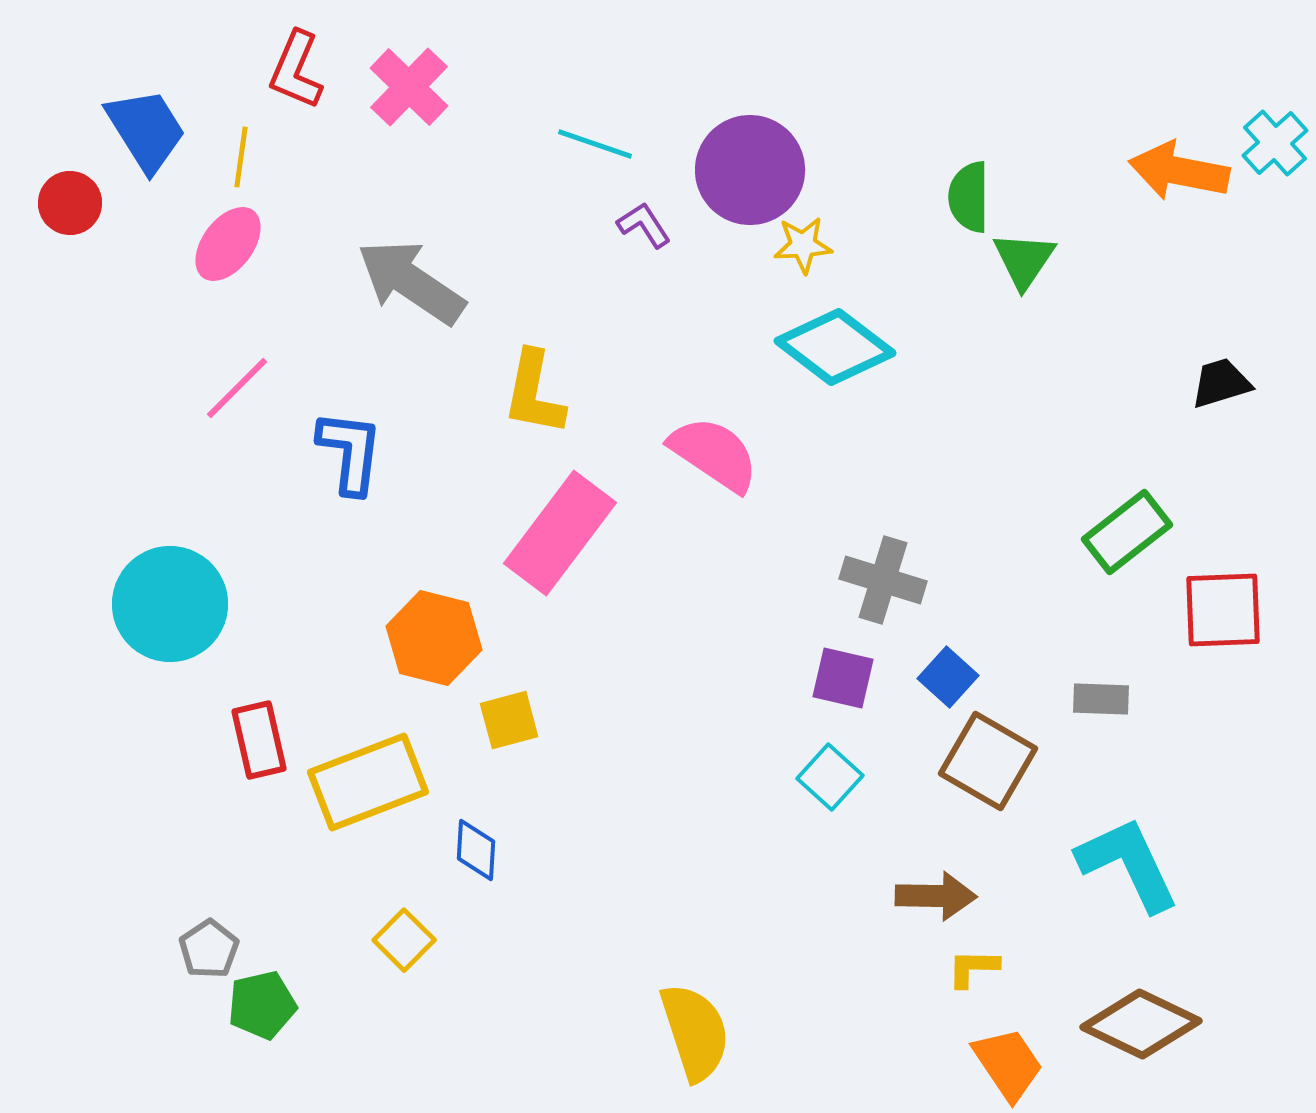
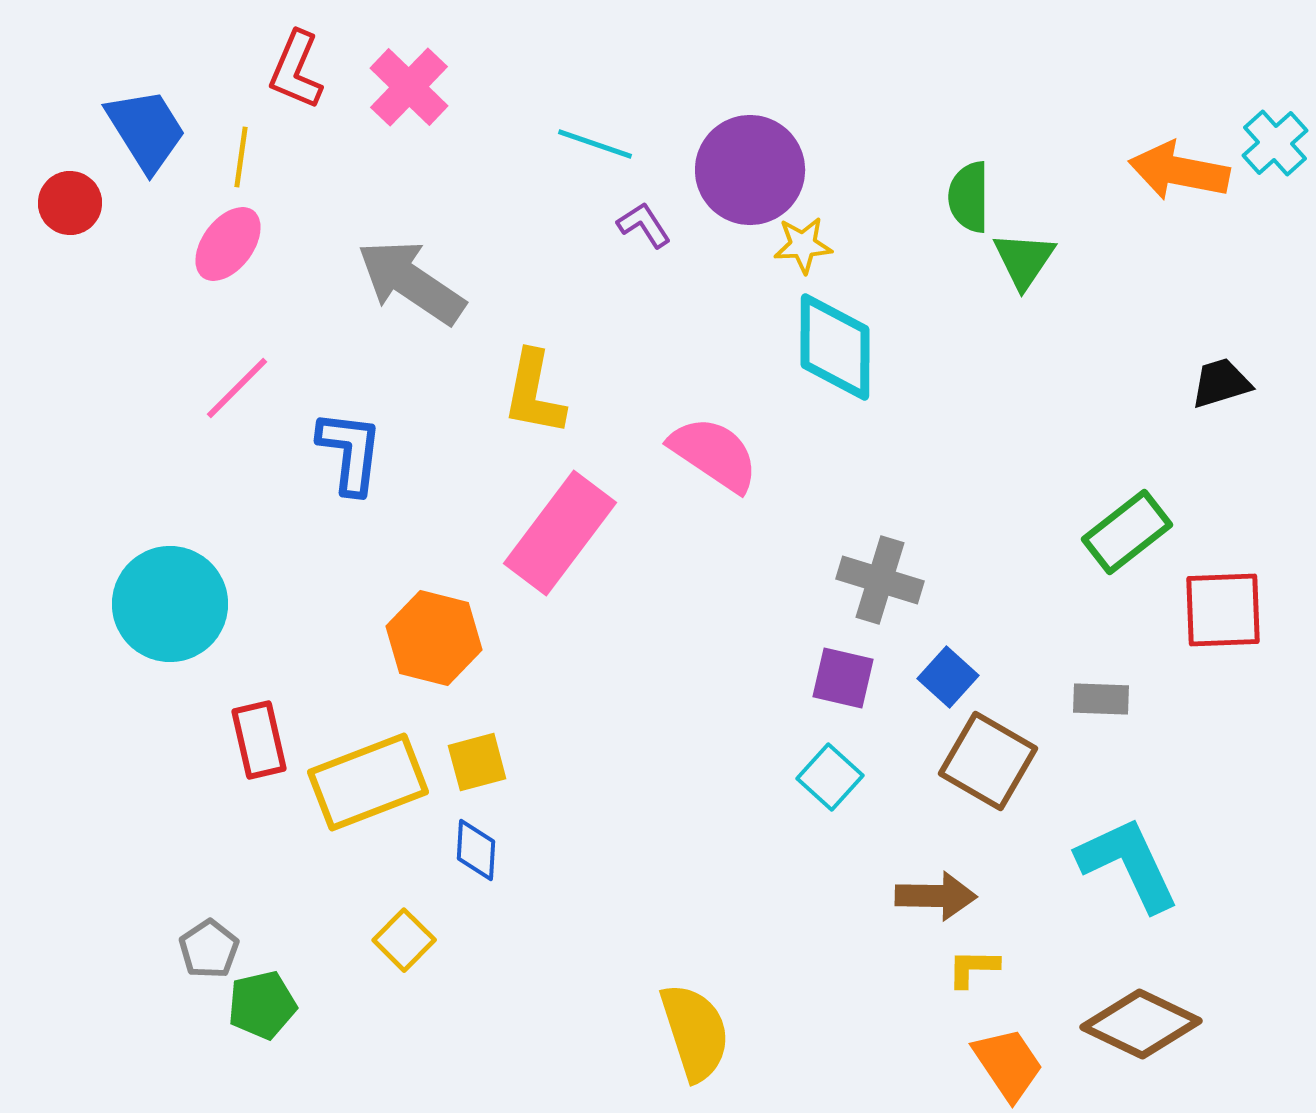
cyan diamond at (835, 347): rotated 53 degrees clockwise
gray cross at (883, 580): moved 3 px left
yellow square at (509, 720): moved 32 px left, 42 px down
